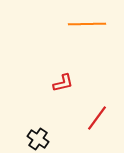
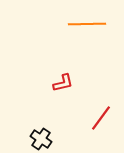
red line: moved 4 px right
black cross: moved 3 px right
